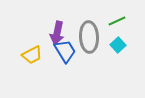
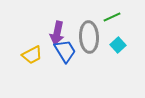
green line: moved 5 px left, 4 px up
